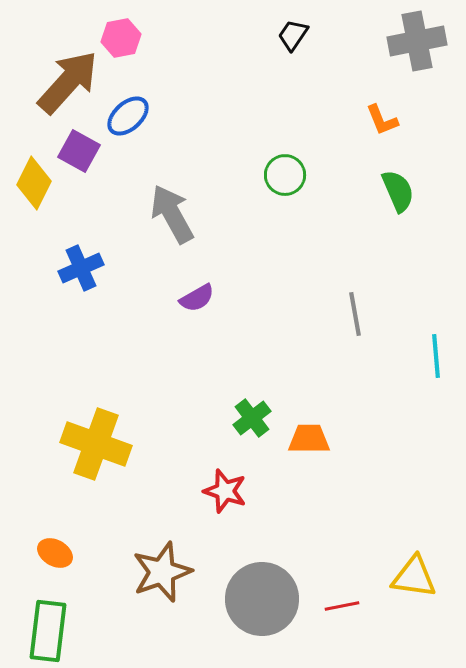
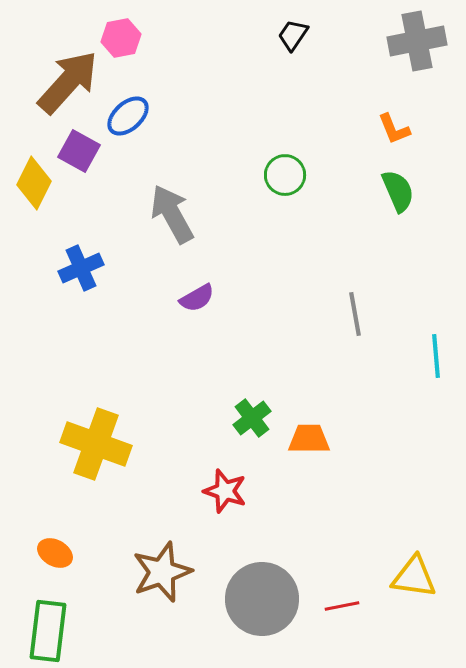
orange L-shape: moved 12 px right, 9 px down
